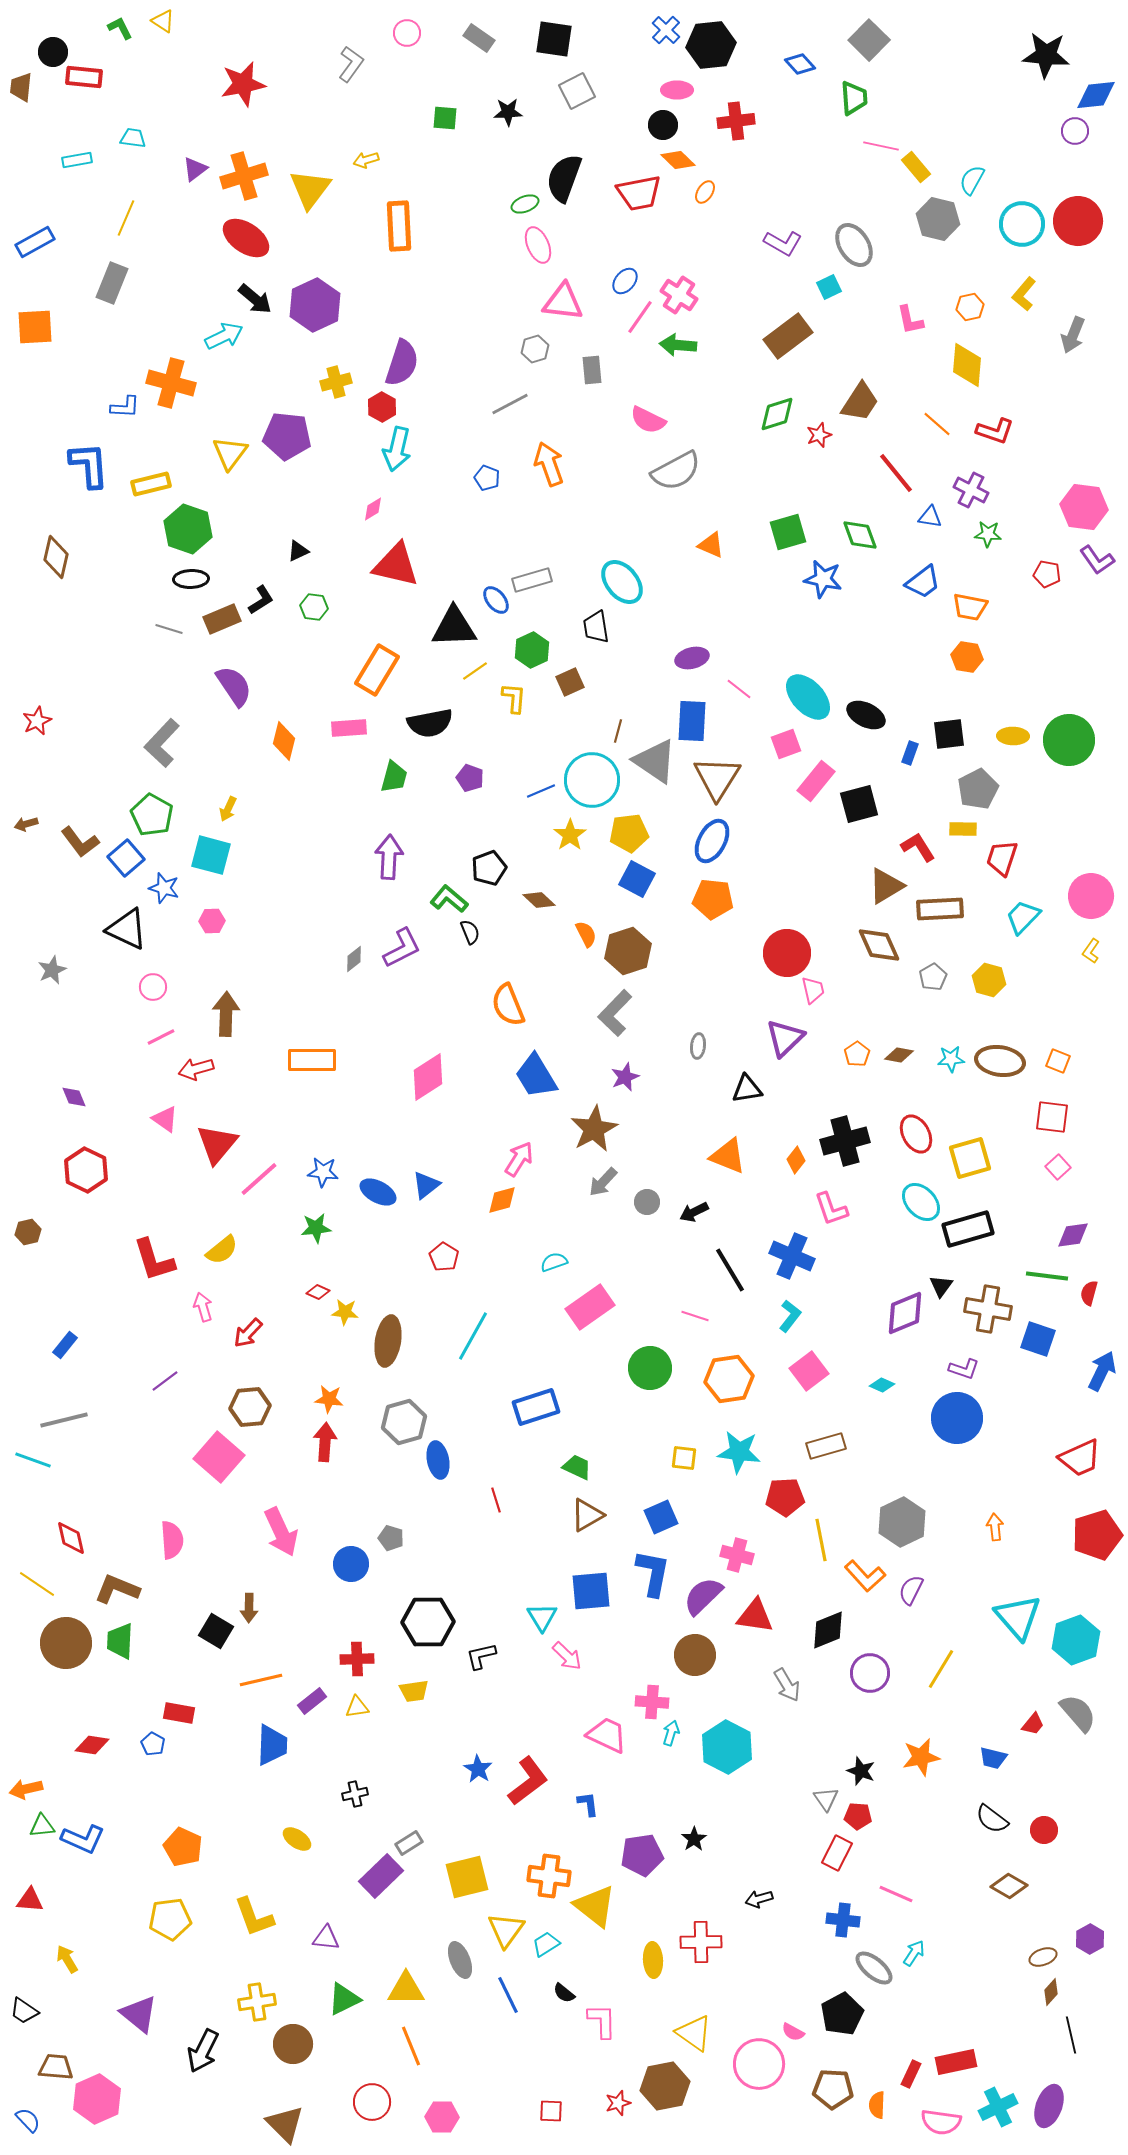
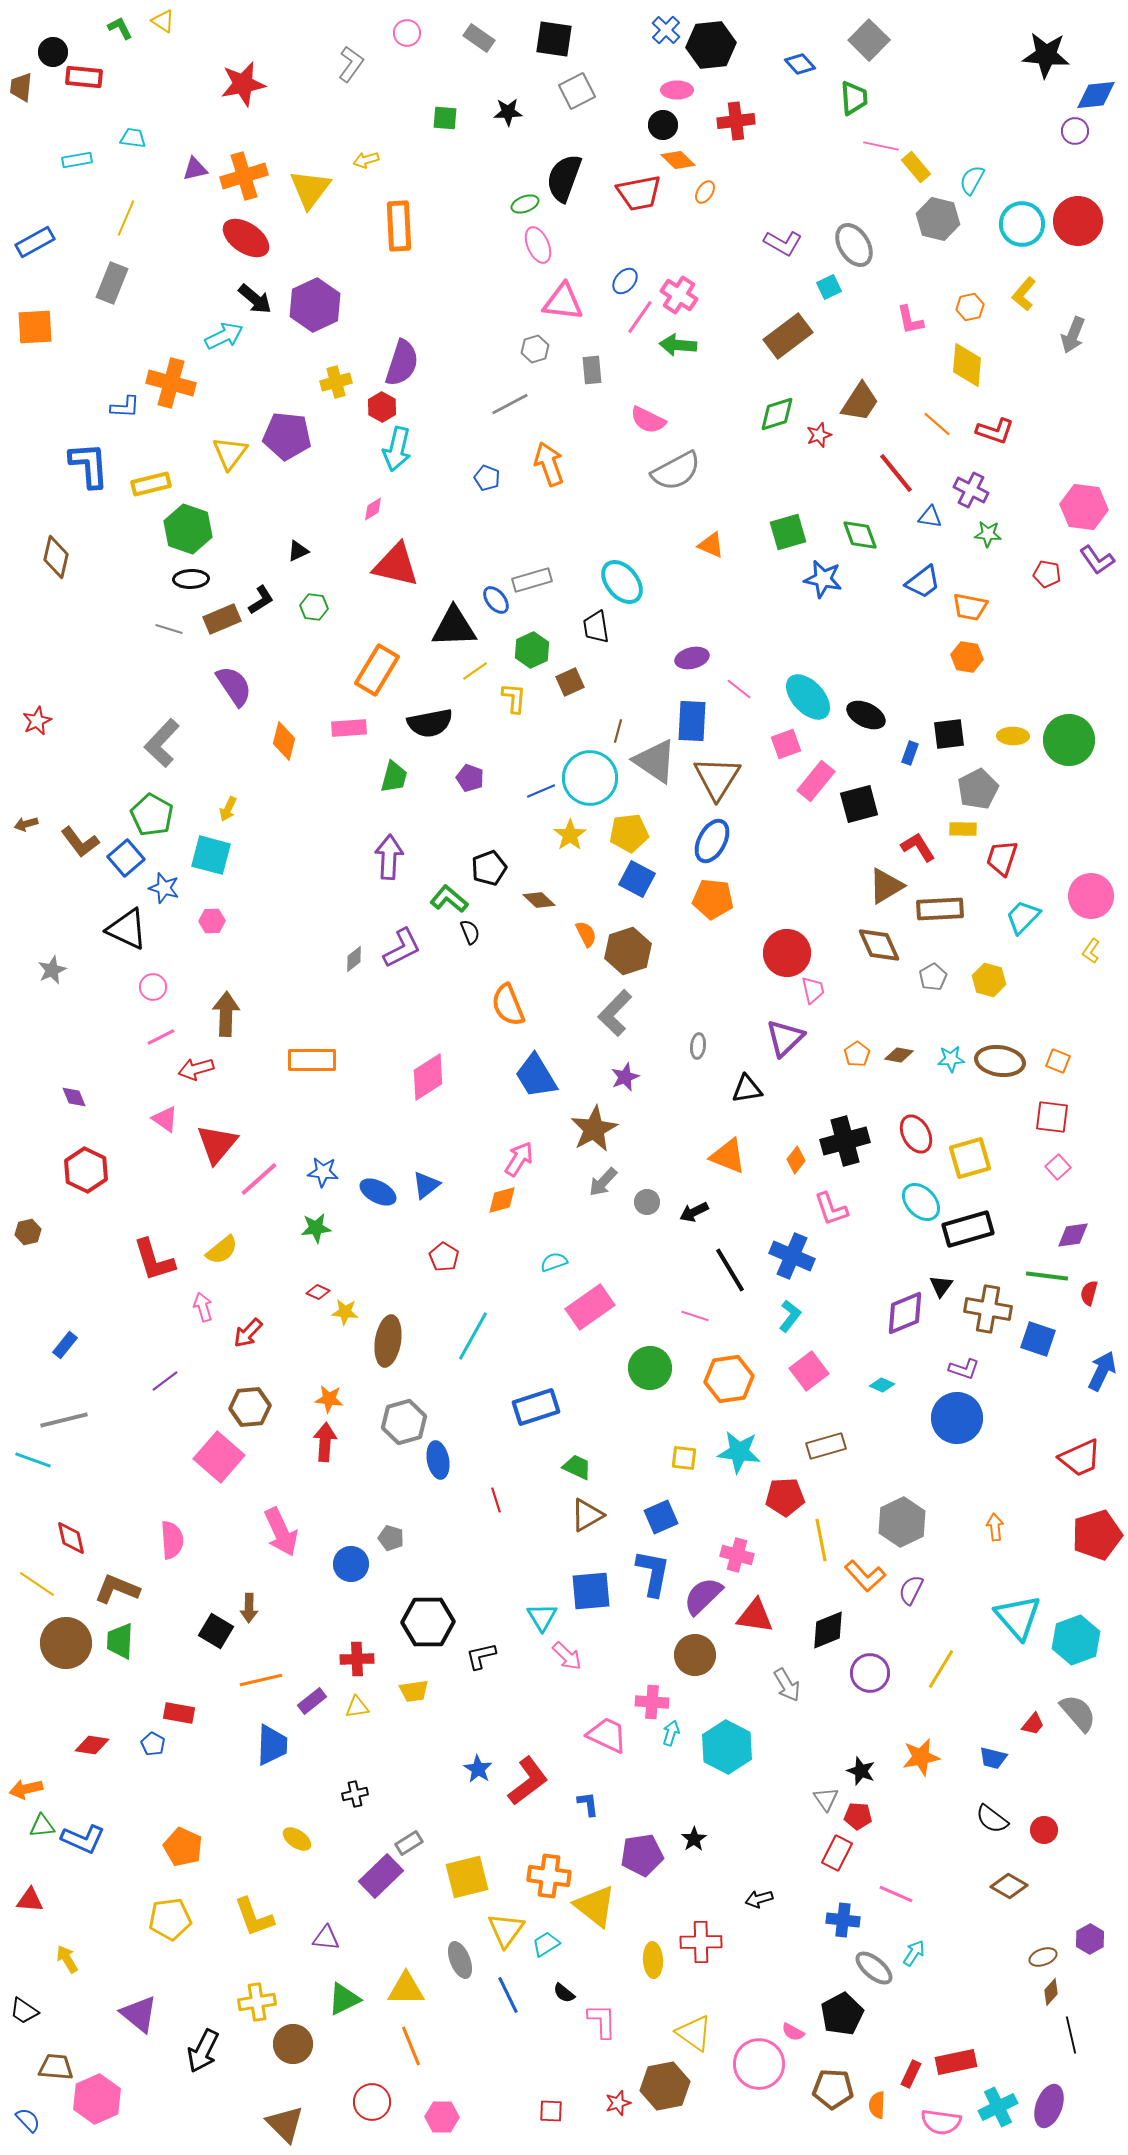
purple triangle at (195, 169): rotated 24 degrees clockwise
cyan circle at (592, 780): moved 2 px left, 2 px up
